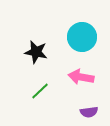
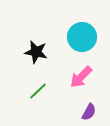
pink arrow: rotated 55 degrees counterclockwise
green line: moved 2 px left
purple semicircle: rotated 54 degrees counterclockwise
